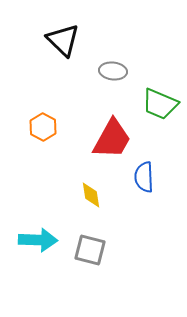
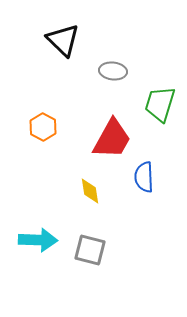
green trapezoid: rotated 84 degrees clockwise
yellow diamond: moved 1 px left, 4 px up
